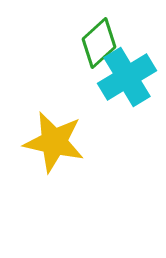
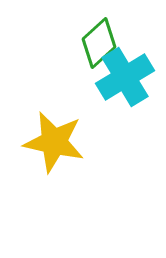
cyan cross: moved 2 px left
